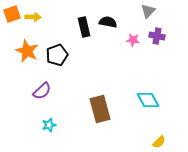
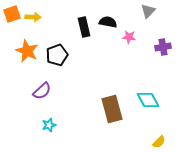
purple cross: moved 6 px right, 11 px down; rotated 21 degrees counterclockwise
pink star: moved 4 px left, 3 px up
brown rectangle: moved 12 px right
